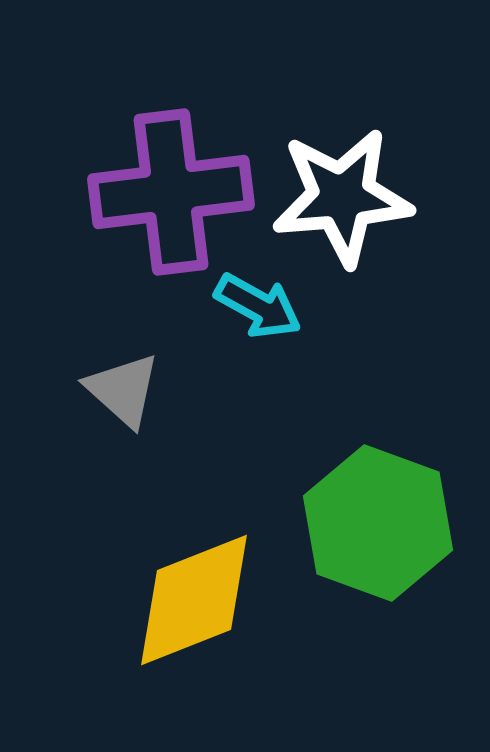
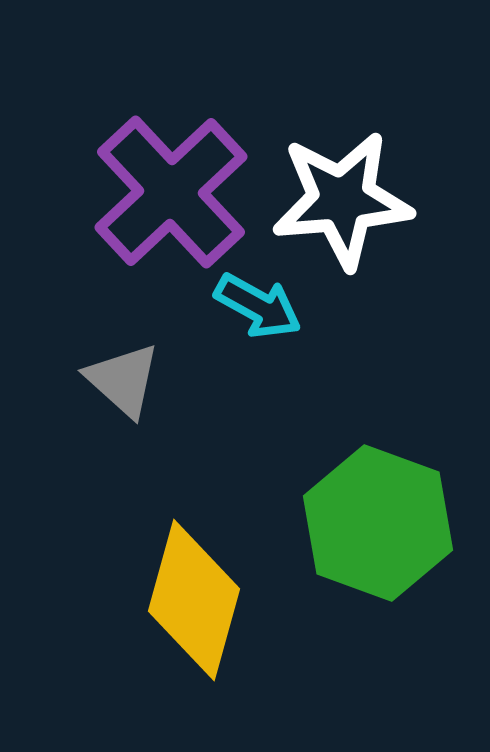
purple cross: rotated 36 degrees counterclockwise
white star: moved 3 px down
gray triangle: moved 10 px up
yellow diamond: rotated 53 degrees counterclockwise
